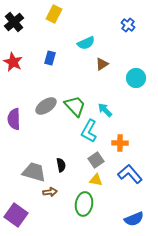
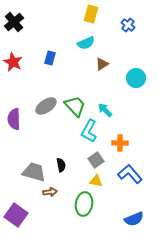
yellow rectangle: moved 37 px right; rotated 12 degrees counterclockwise
yellow triangle: moved 1 px down
